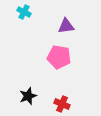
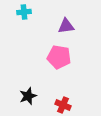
cyan cross: rotated 32 degrees counterclockwise
red cross: moved 1 px right, 1 px down
